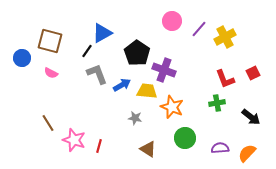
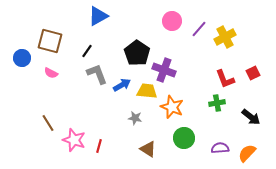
blue triangle: moved 4 px left, 17 px up
green circle: moved 1 px left
